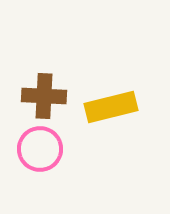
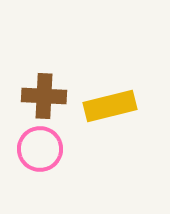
yellow rectangle: moved 1 px left, 1 px up
